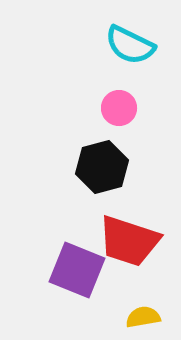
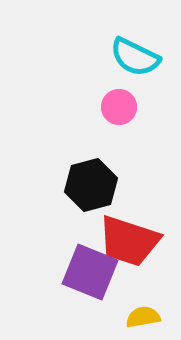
cyan semicircle: moved 5 px right, 12 px down
pink circle: moved 1 px up
black hexagon: moved 11 px left, 18 px down
purple square: moved 13 px right, 2 px down
